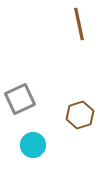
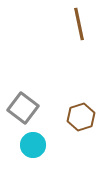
gray square: moved 3 px right, 9 px down; rotated 28 degrees counterclockwise
brown hexagon: moved 1 px right, 2 px down
